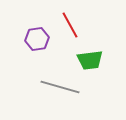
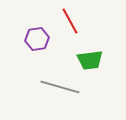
red line: moved 4 px up
